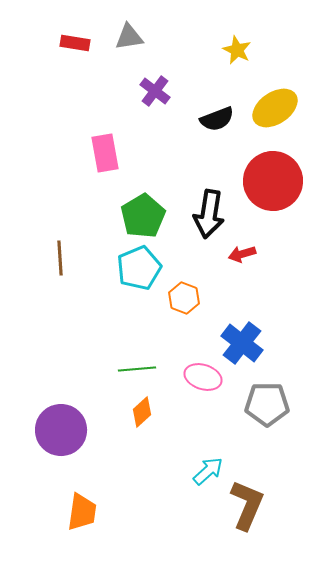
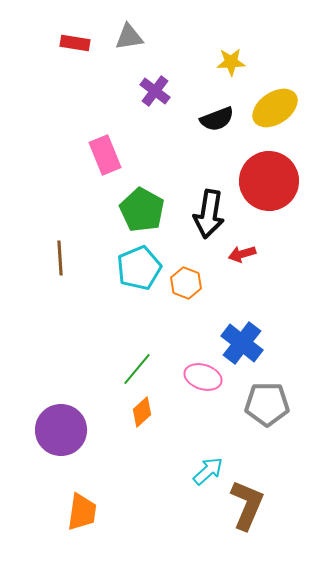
yellow star: moved 6 px left, 12 px down; rotated 28 degrees counterclockwise
pink rectangle: moved 2 px down; rotated 12 degrees counterclockwise
red circle: moved 4 px left
green pentagon: moved 1 px left, 6 px up; rotated 12 degrees counterclockwise
orange hexagon: moved 2 px right, 15 px up
green line: rotated 45 degrees counterclockwise
